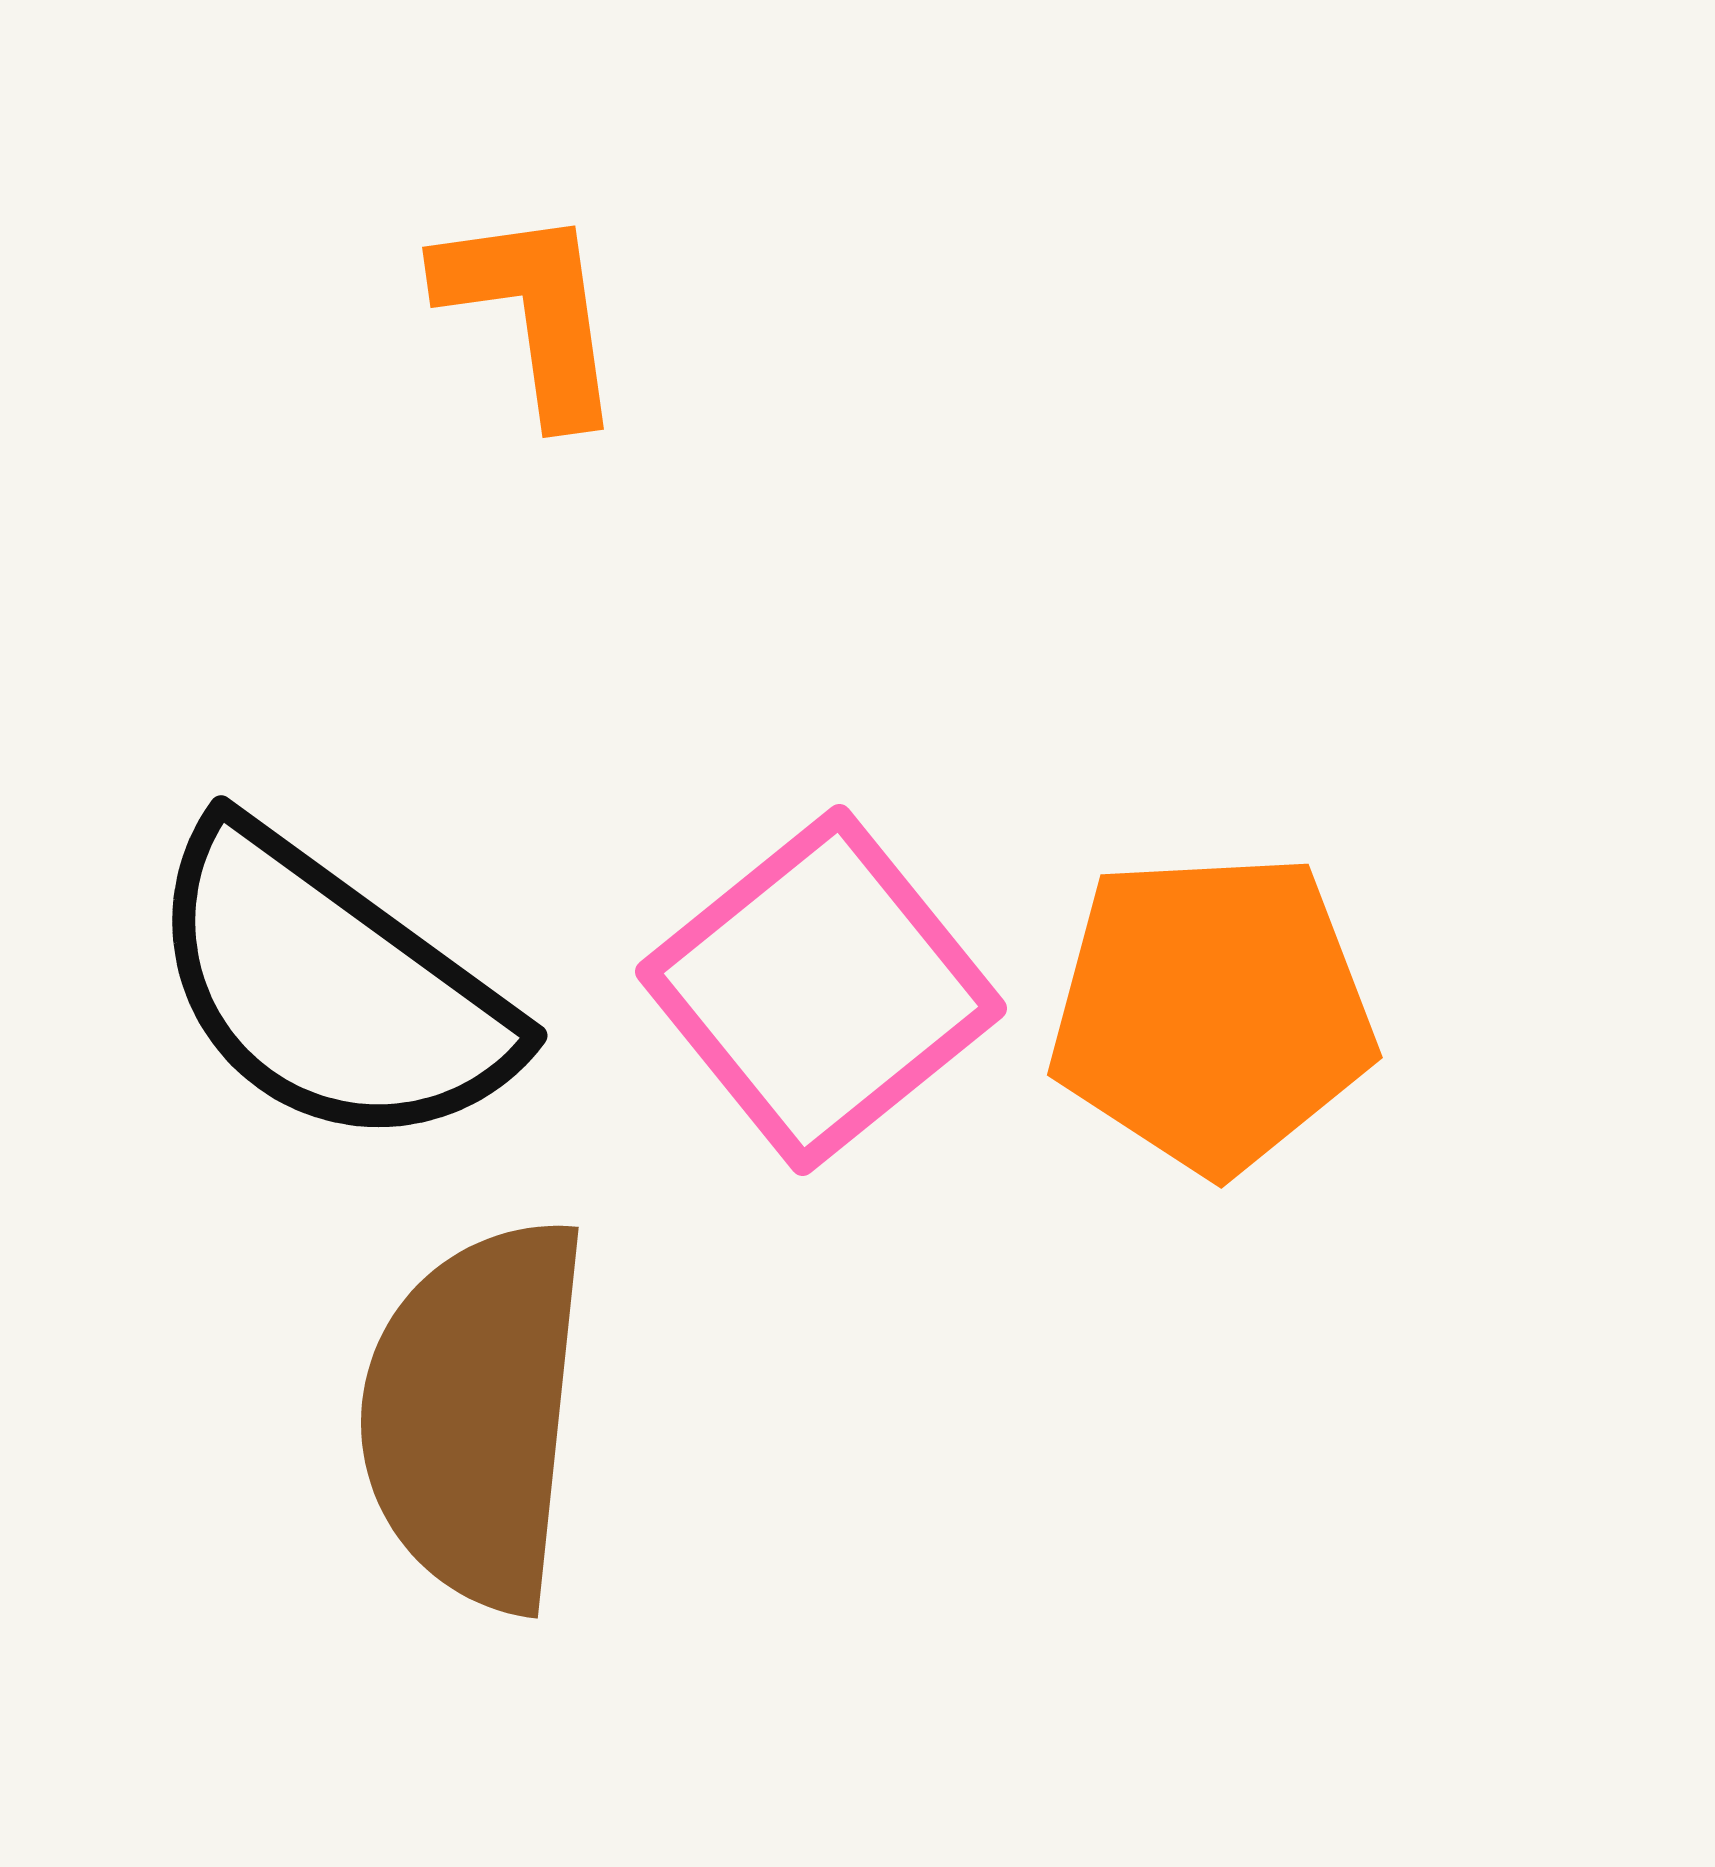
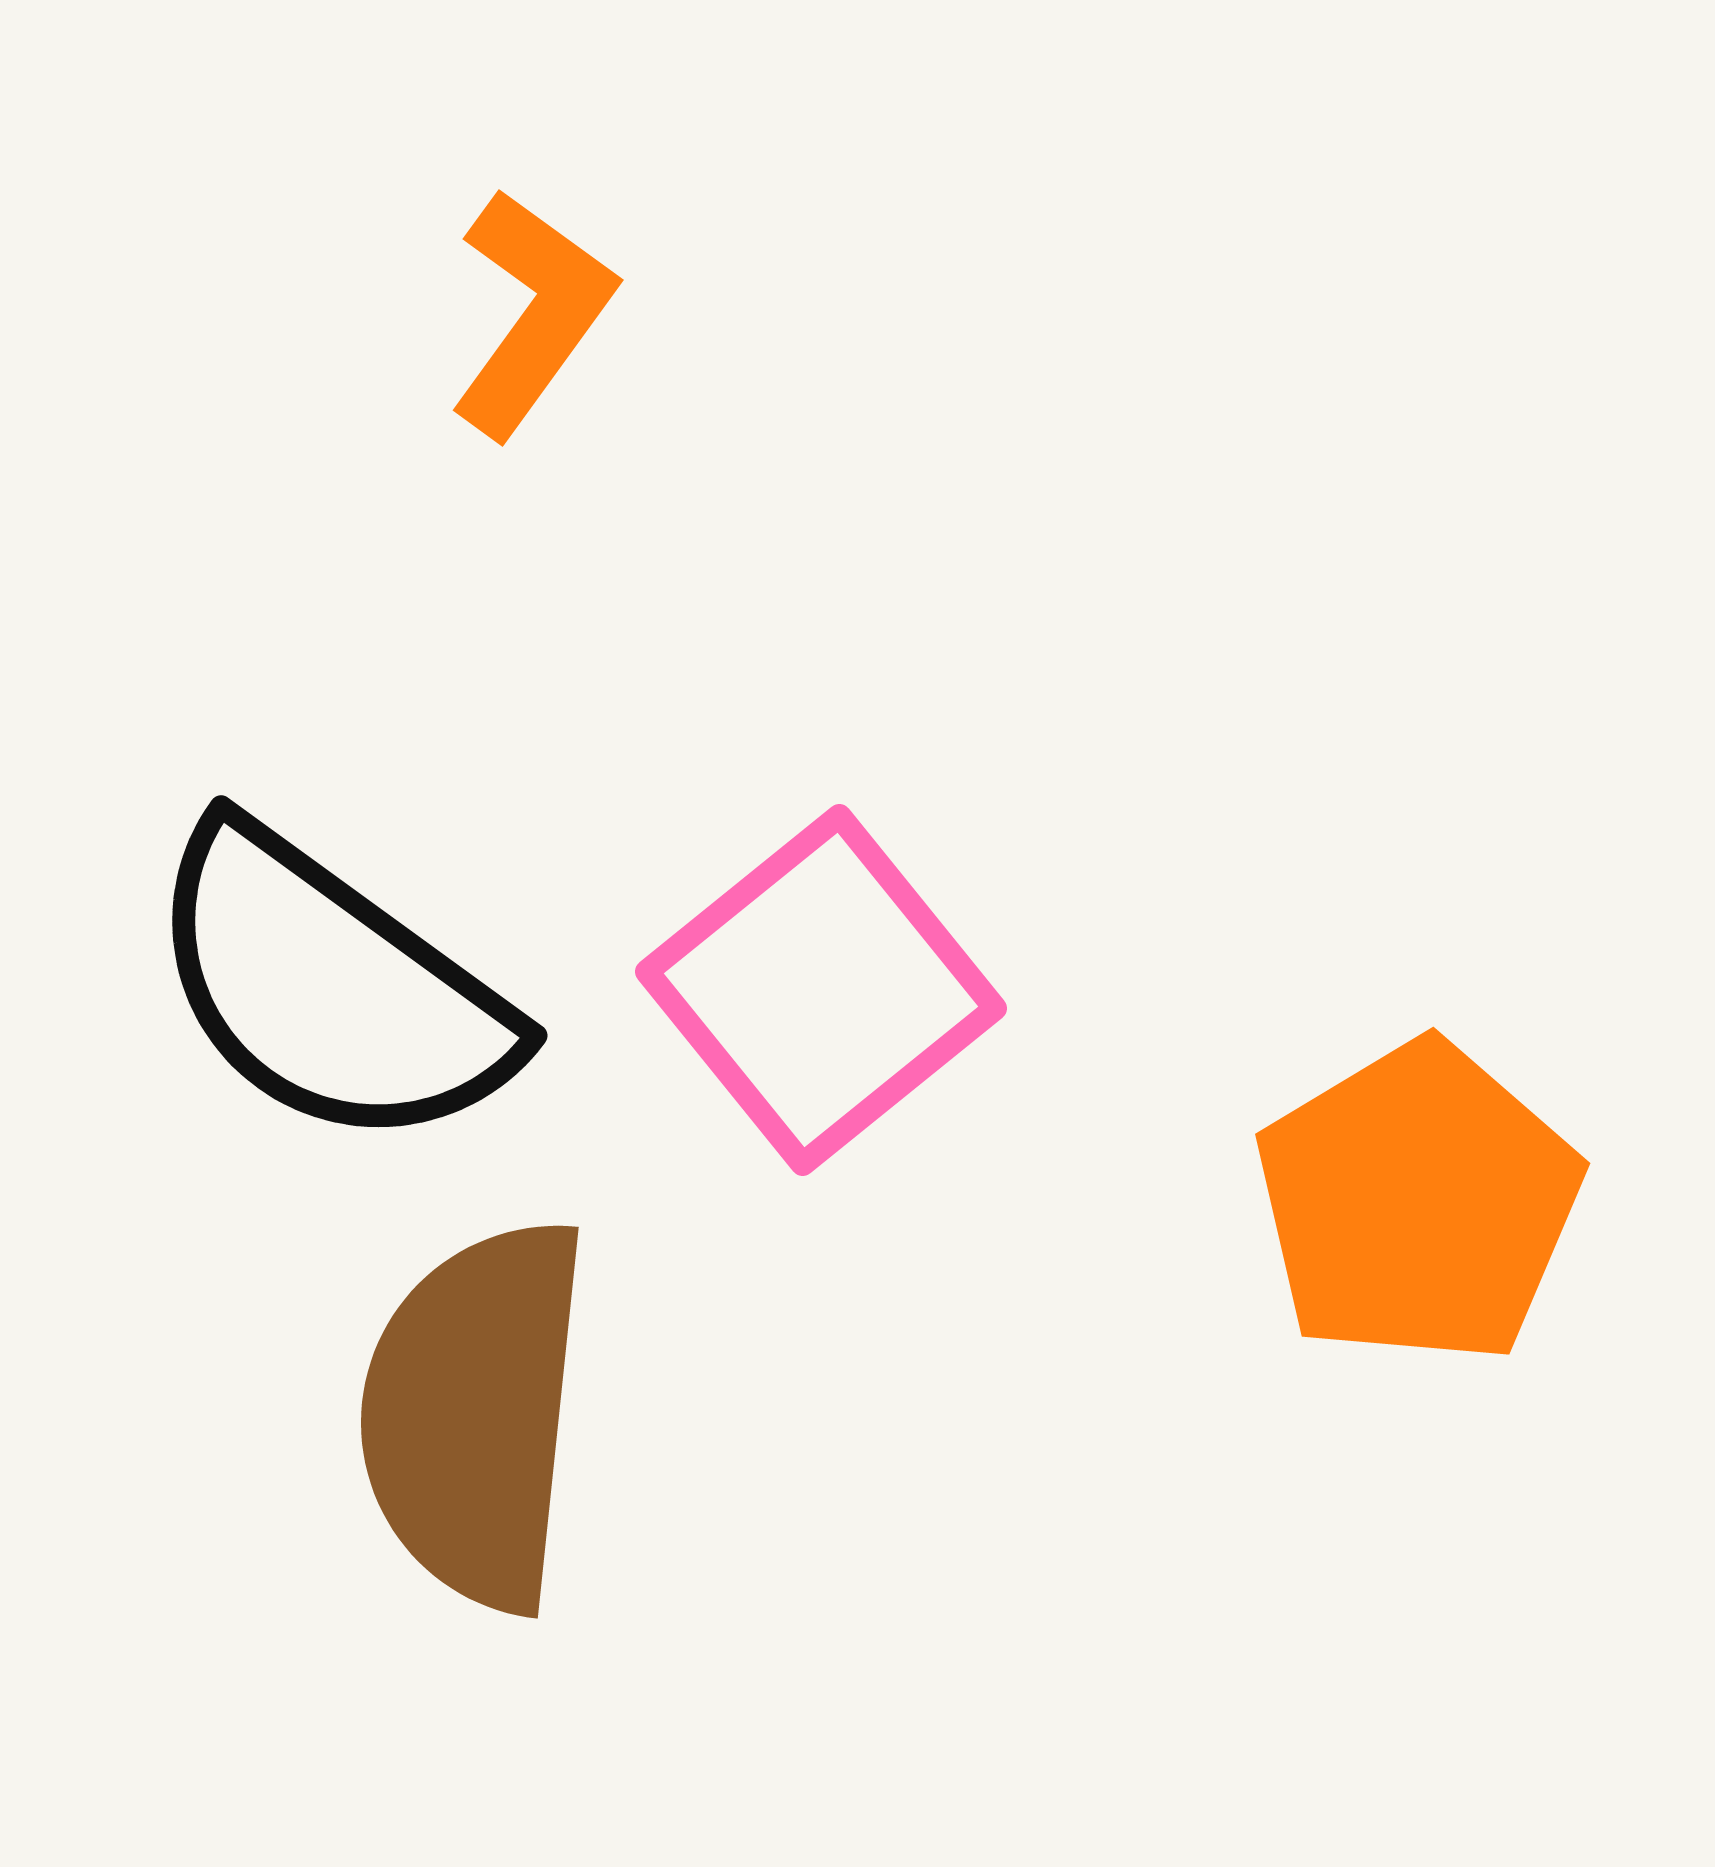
orange L-shape: rotated 44 degrees clockwise
orange pentagon: moved 206 px right, 191 px down; rotated 28 degrees counterclockwise
